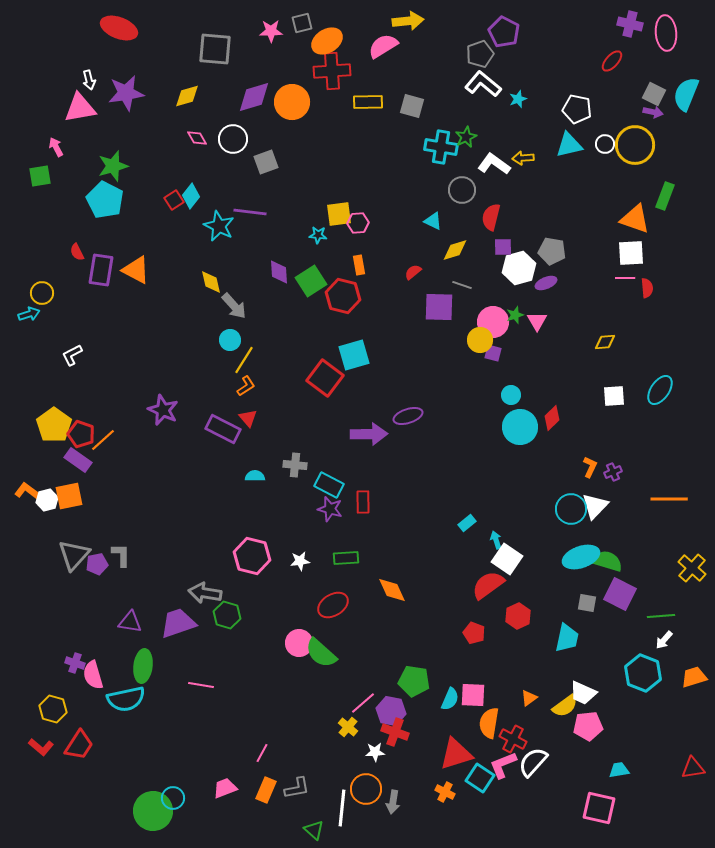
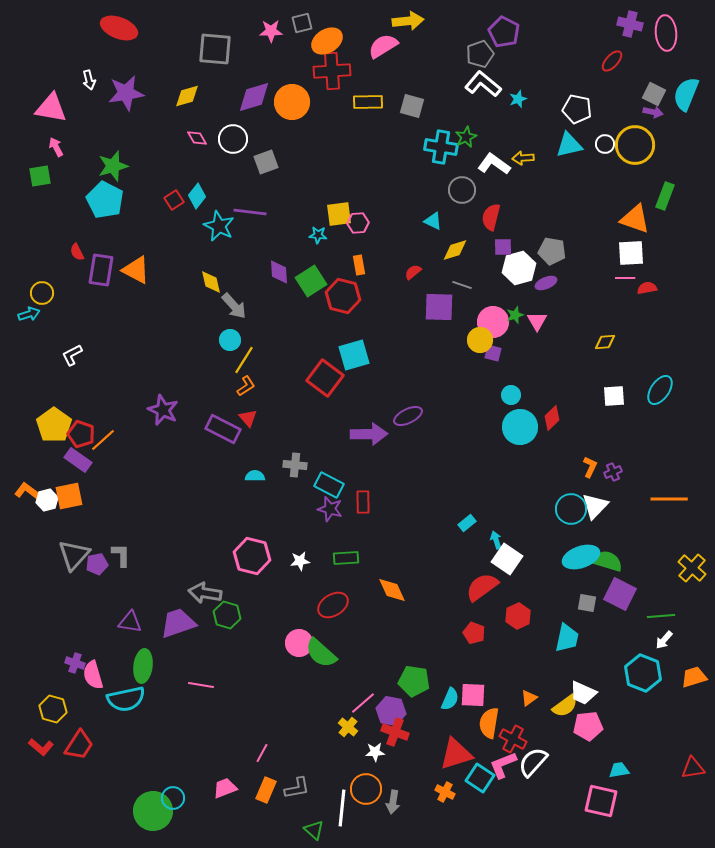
pink triangle at (80, 108): moved 29 px left; rotated 20 degrees clockwise
cyan diamond at (191, 196): moved 6 px right
red semicircle at (647, 288): rotated 96 degrees counterclockwise
purple ellipse at (408, 416): rotated 8 degrees counterclockwise
red semicircle at (488, 585): moved 6 px left, 2 px down
pink square at (599, 808): moved 2 px right, 7 px up
